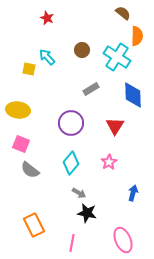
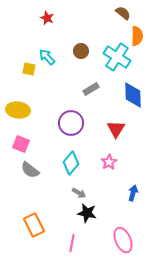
brown circle: moved 1 px left, 1 px down
red triangle: moved 1 px right, 3 px down
